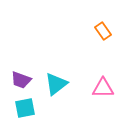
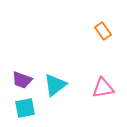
purple trapezoid: moved 1 px right
cyan triangle: moved 1 px left, 1 px down
pink triangle: rotated 10 degrees counterclockwise
